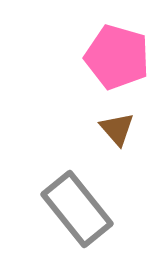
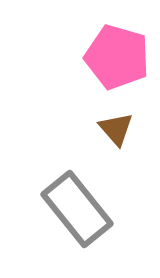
brown triangle: moved 1 px left
